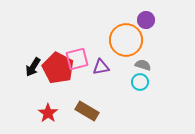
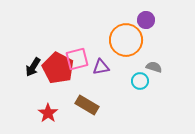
gray semicircle: moved 11 px right, 2 px down
cyan circle: moved 1 px up
brown rectangle: moved 6 px up
